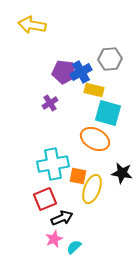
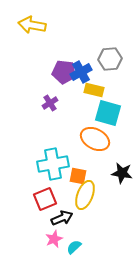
yellow ellipse: moved 7 px left, 6 px down
